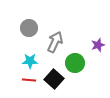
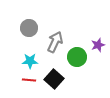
green circle: moved 2 px right, 6 px up
